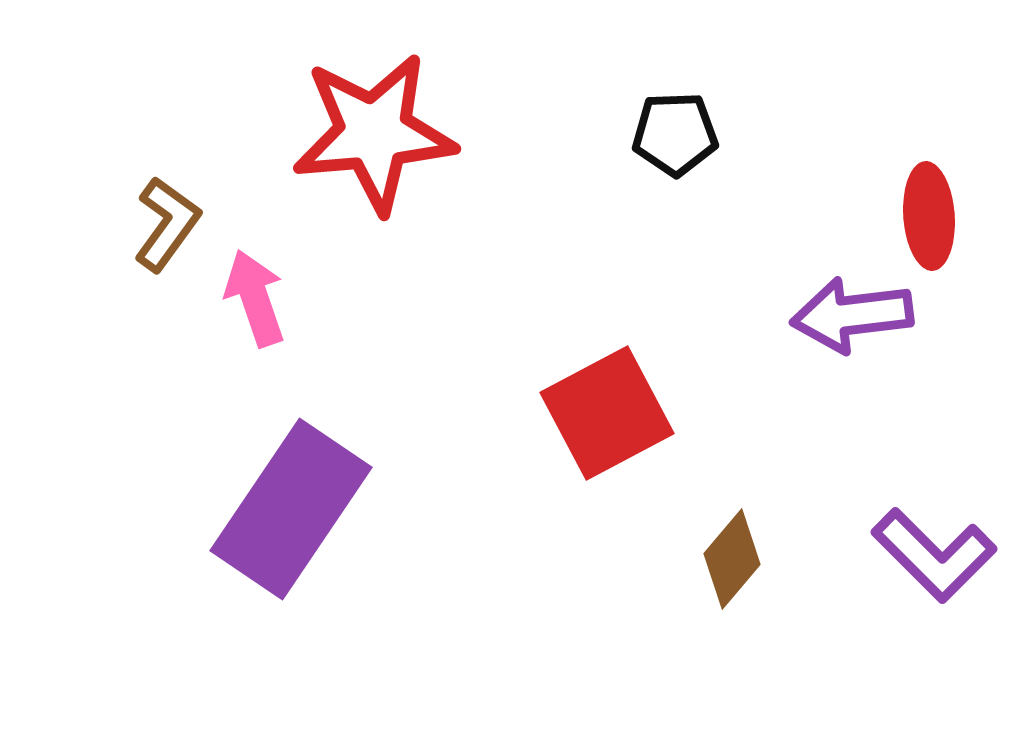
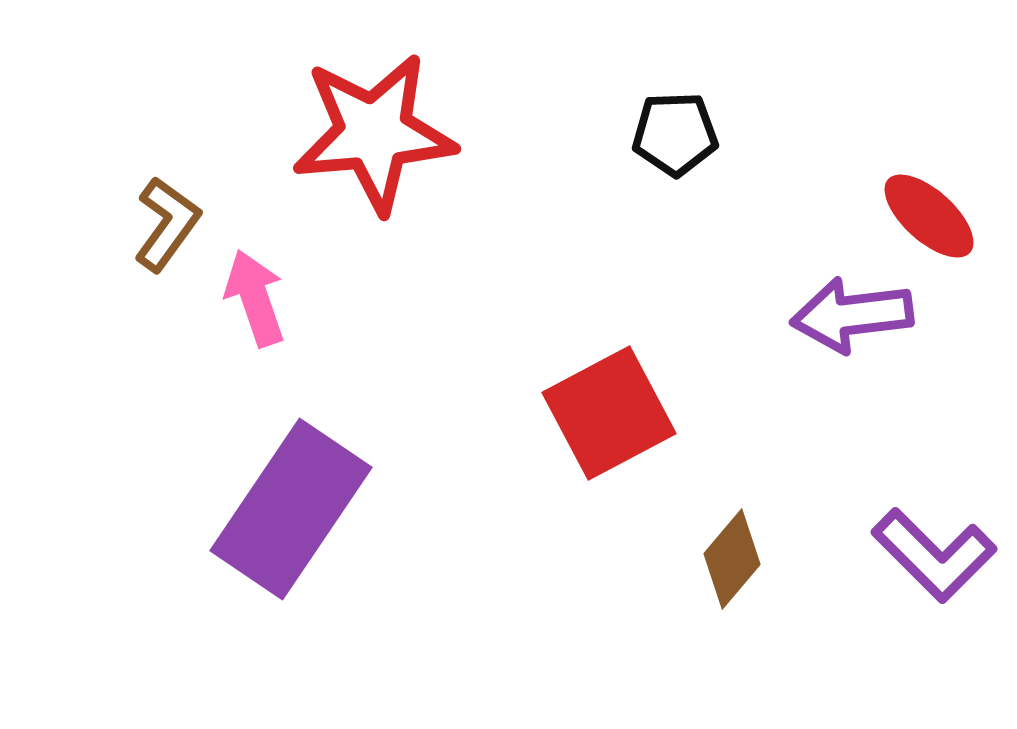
red ellipse: rotated 44 degrees counterclockwise
red square: moved 2 px right
